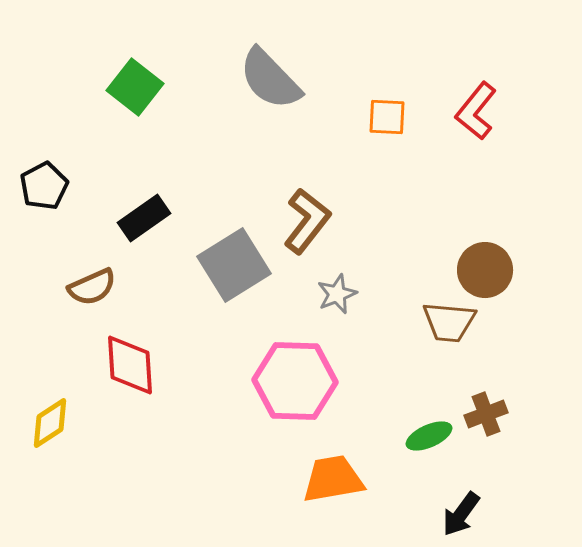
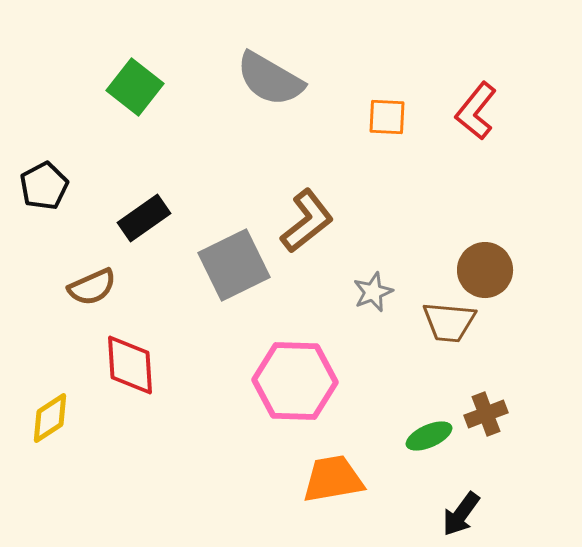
gray semicircle: rotated 16 degrees counterclockwise
brown L-shape: rotated 14 degrees clockwise
gray square: rotated 6 degrees clockwise
gray star: moved 36 px right, 2 px up
yellow diamond: moved 5 px up
